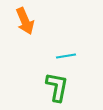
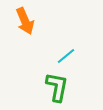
cyan line: rotated 30 degrees counterclockwise
